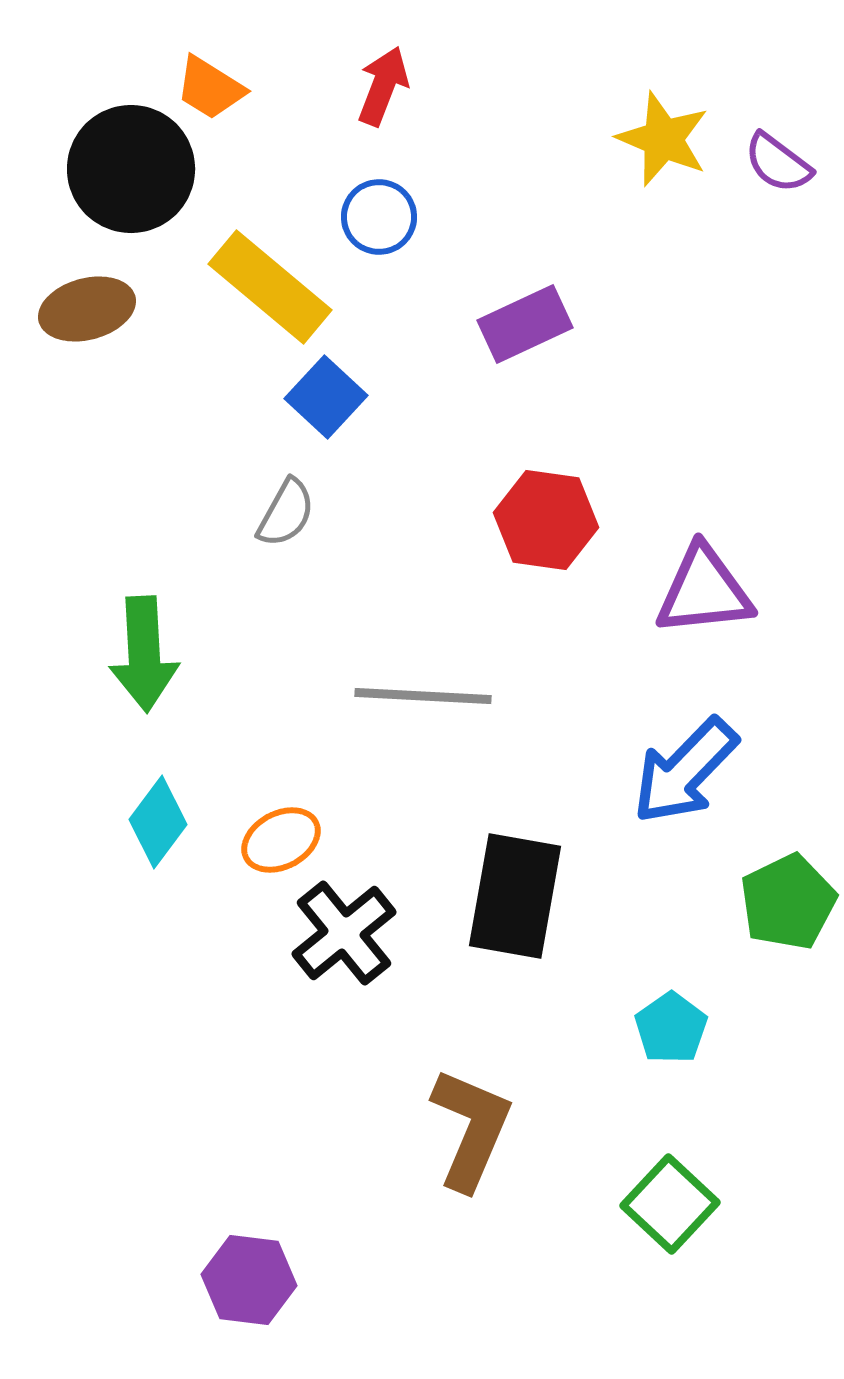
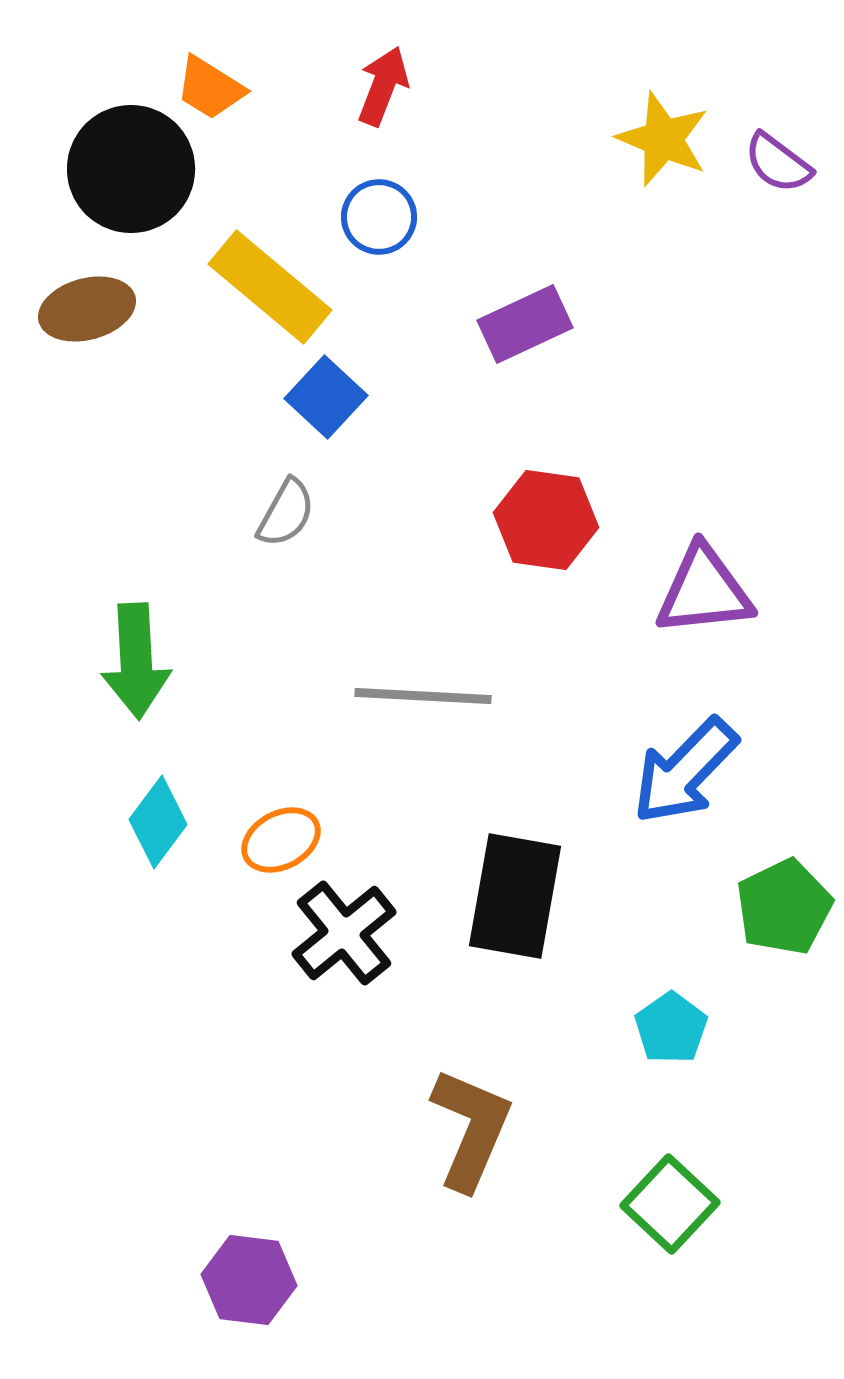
green arrow: moved 8 px left, 7 px down
green pentagon: moved 4 px left, 5 px down
